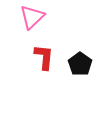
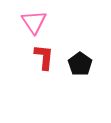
pink triangle: moved 2 px right, 5 px down; rotated 20 degrees counterclockwise
